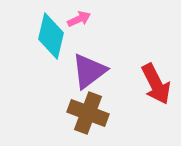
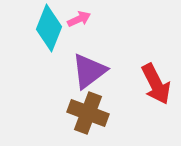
cyan diamond: moved 2 px left, 8 px up; rotated 9 degrees clockwise
